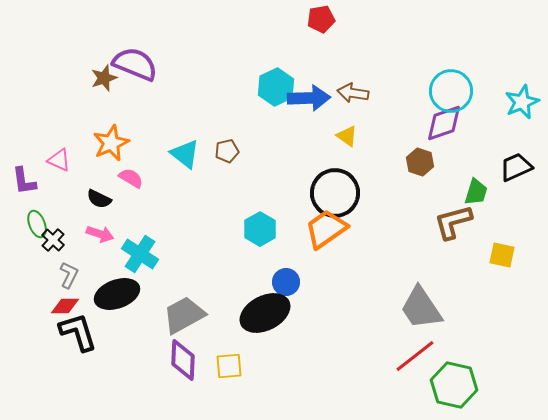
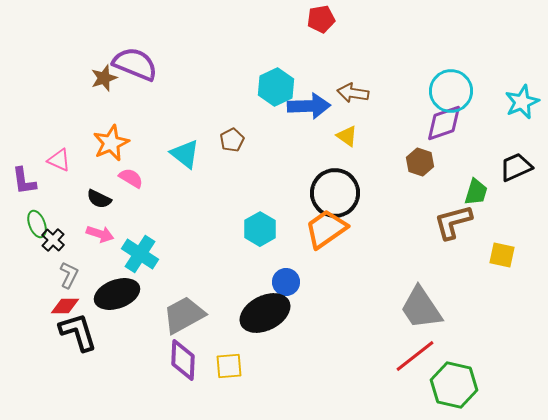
blue arrow at (309, 98): moved 8 px down
brown pentagon at (227, 151): moved 5 px right, 11 px up; rotated 15 degrees counterclockwise
